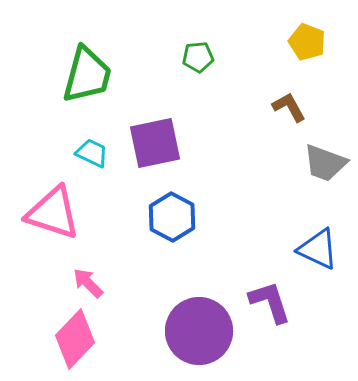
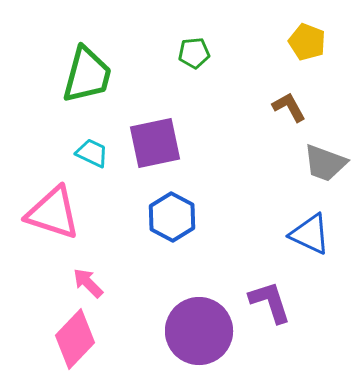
green pentagon: moved 4 px left, 4 px up
blue triangle: moved 8 px left, 15 px up
